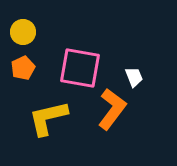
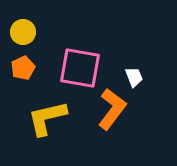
yellow L-shape: moved 1 px left
